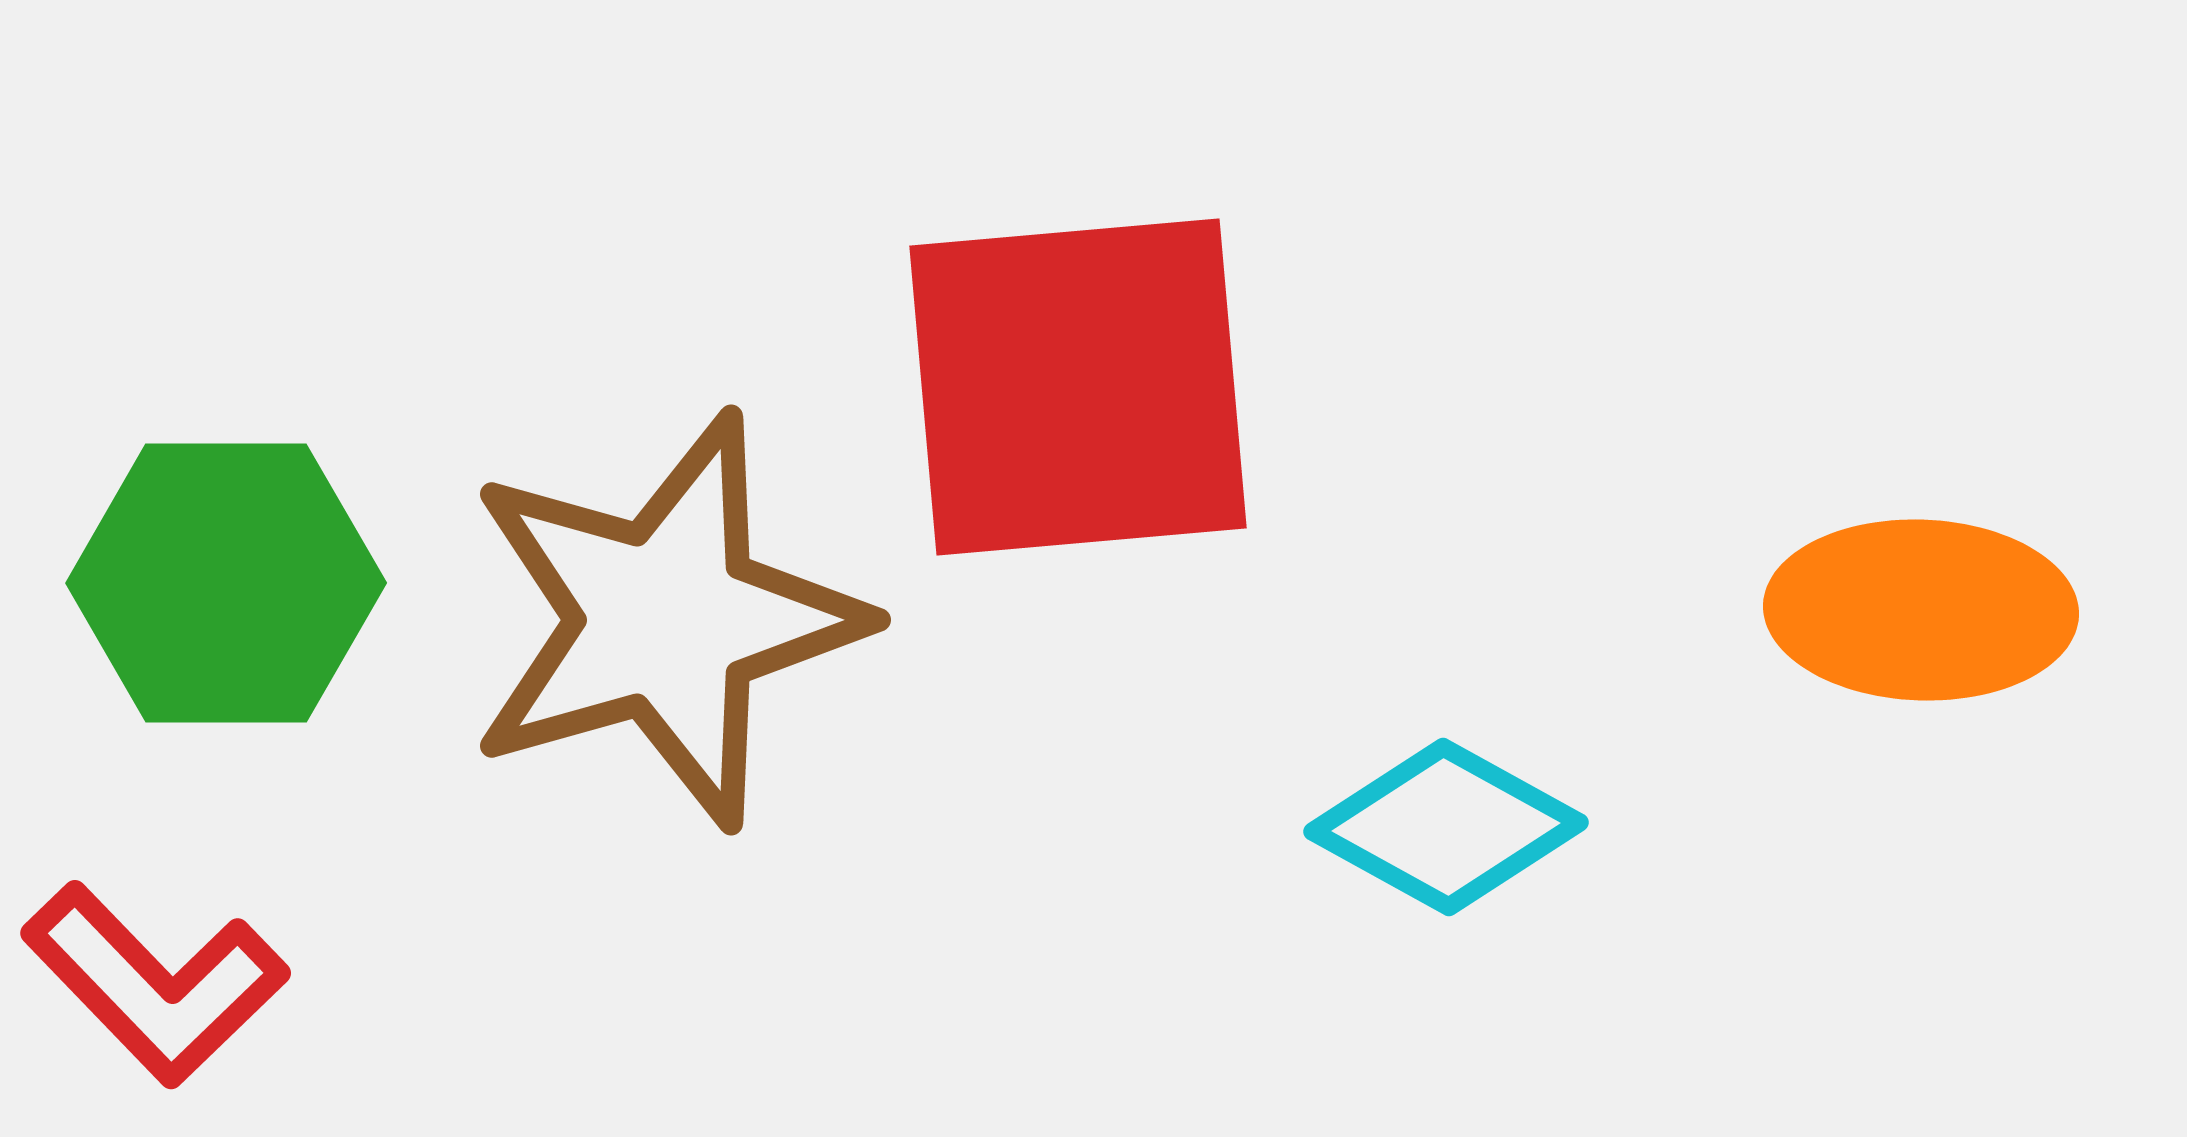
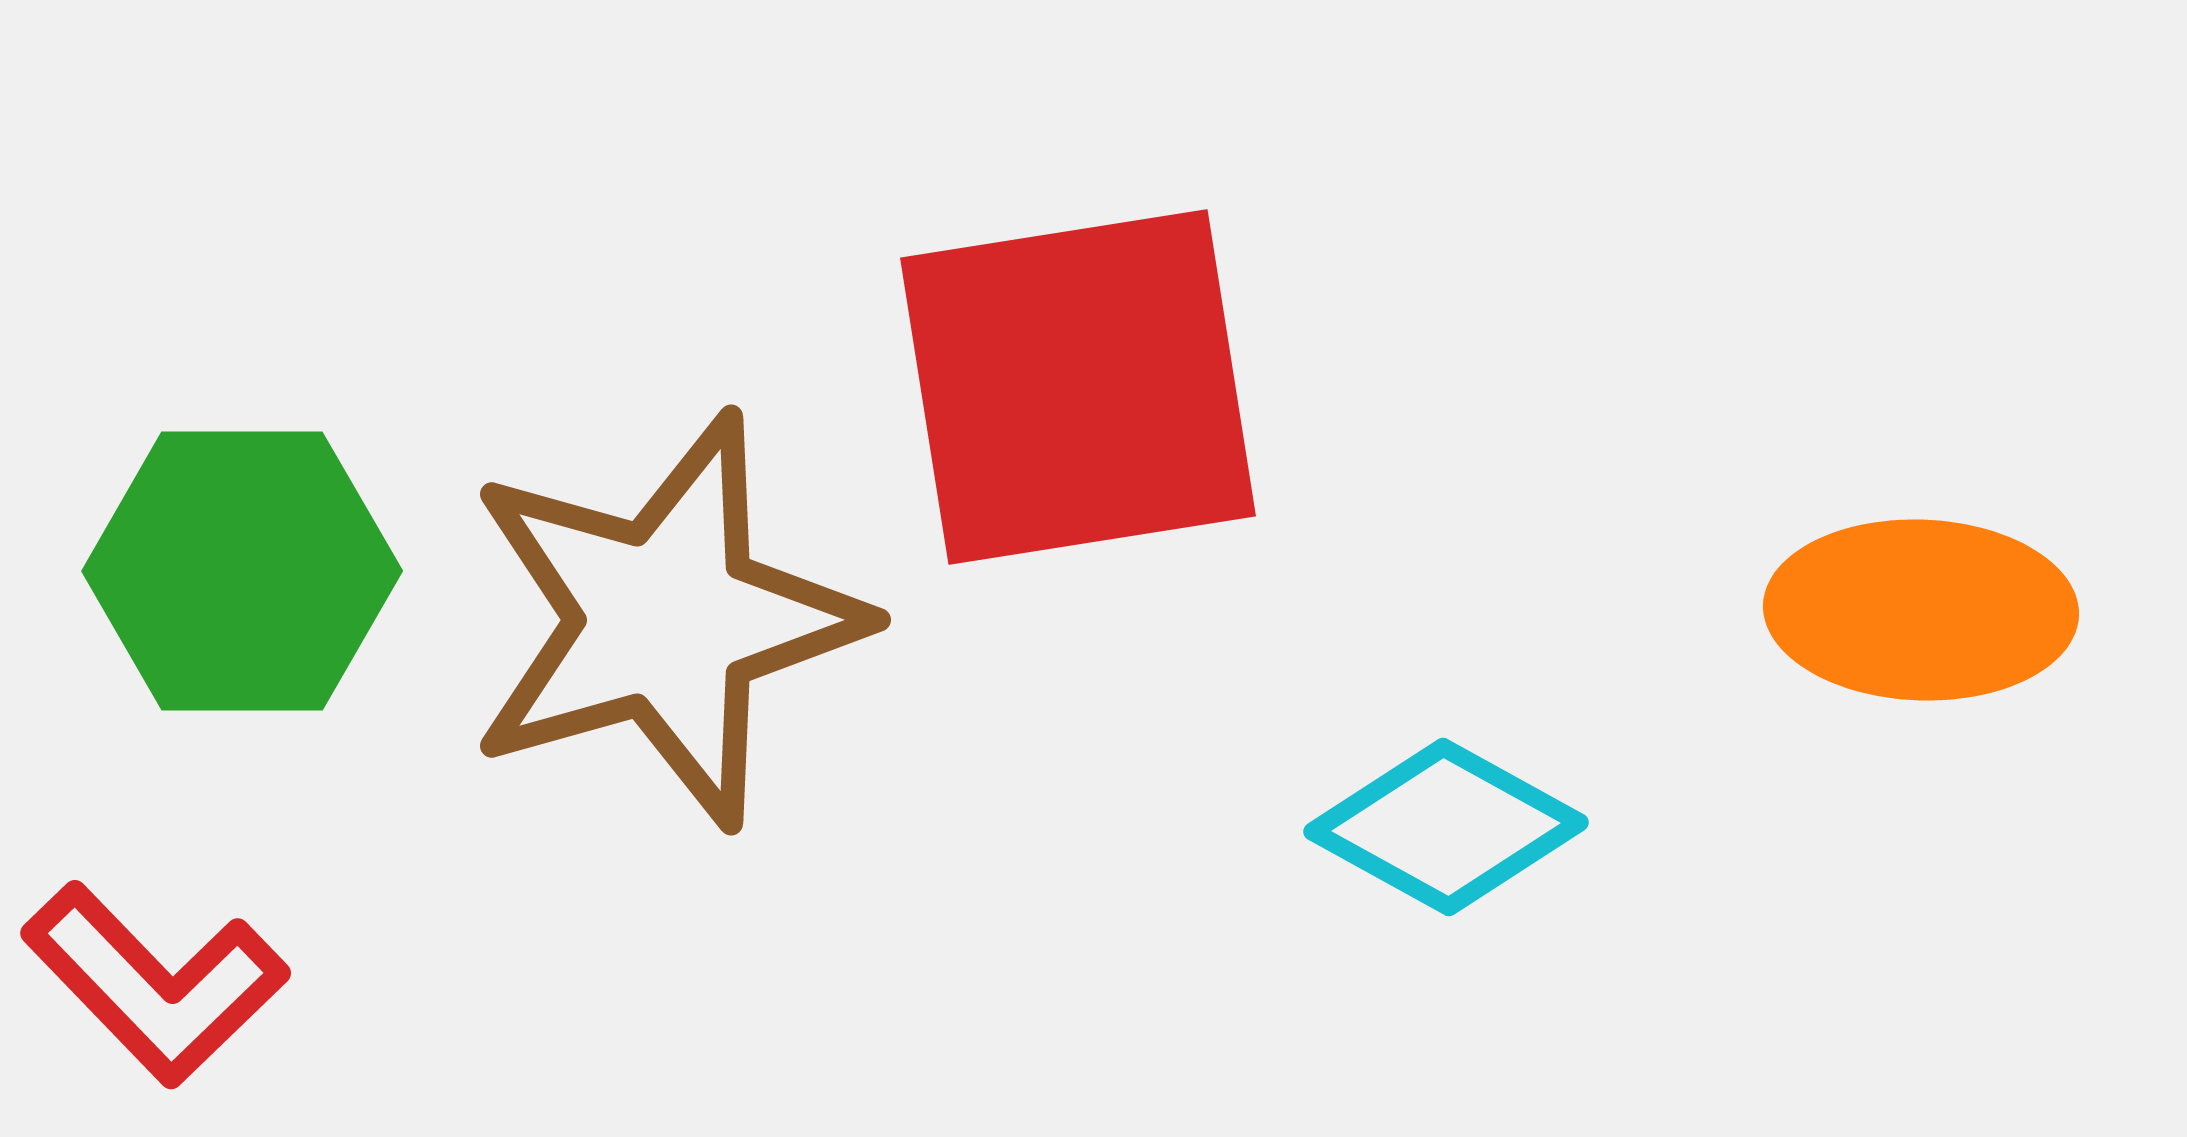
red square: rotated 4 degrees counterclockwise
green hexagon: moved 16 px right, 12 px up
